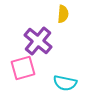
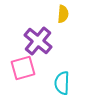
cyan semicircle: moved 3 px left; rotated 80 degrees clockwise
